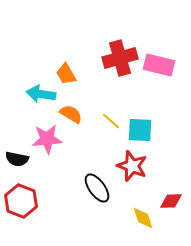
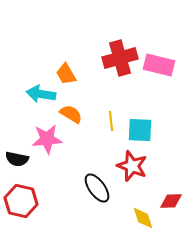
yellow line: rotated 42 degrees clockwise
red hexagon: rotated 8 degrees counterclockwise
